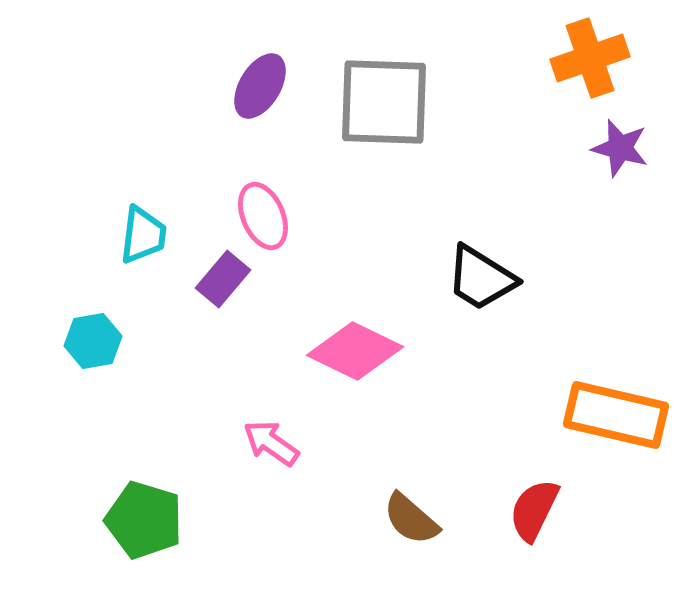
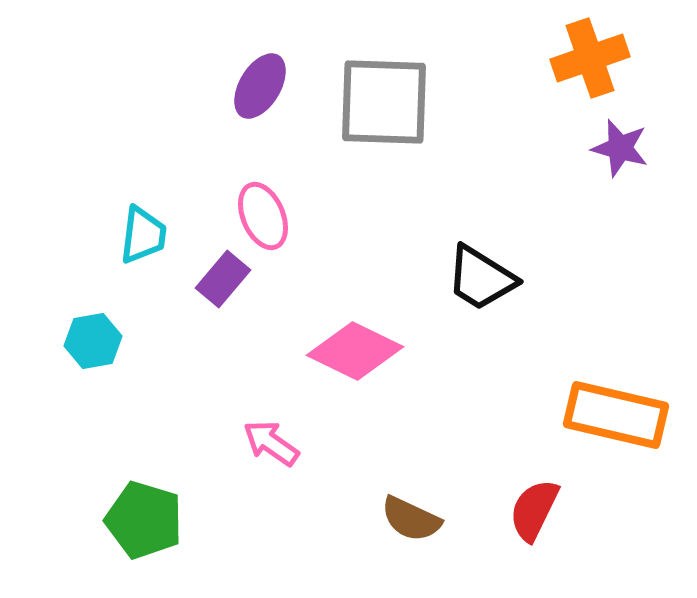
brown semicircle: rotated 16 degrees counterclockwise
